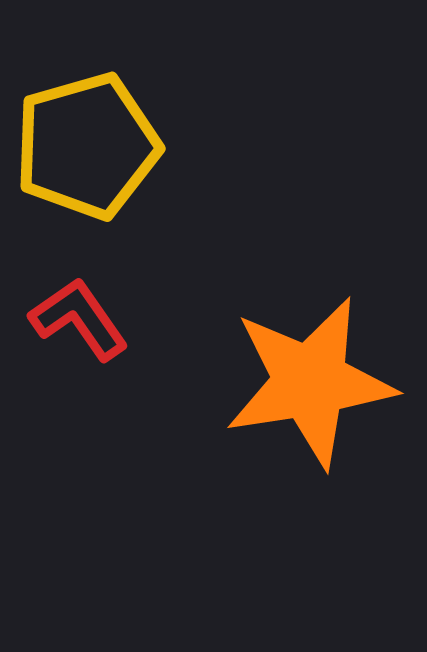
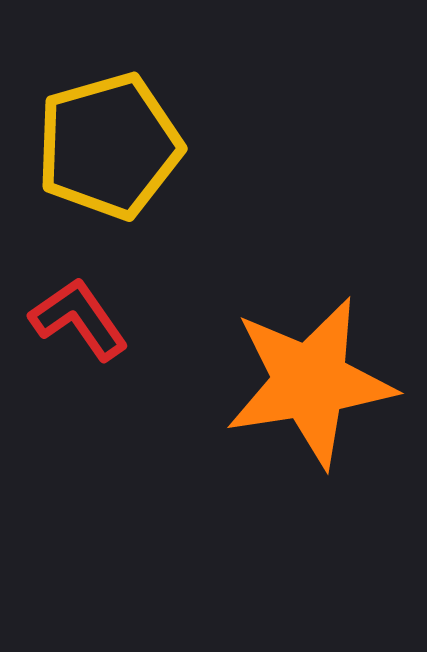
yellow pentagon: moved 22 px right
